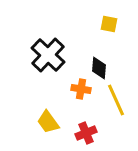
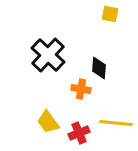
yellow square: moved 1 px right, 10 px up
yellow line: moved 23 px down; rotated 60 degrees counterclockwise
red cross: moved 7 px left
